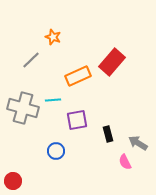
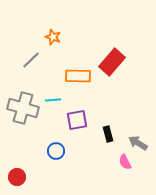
orange rectangle: rotated 25 degrees clockwise
red circle: moved 4 px right, 4 px up
